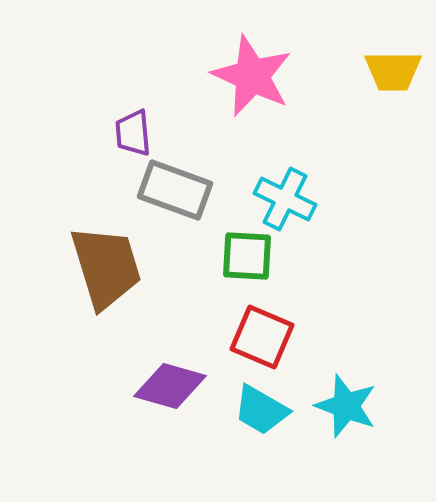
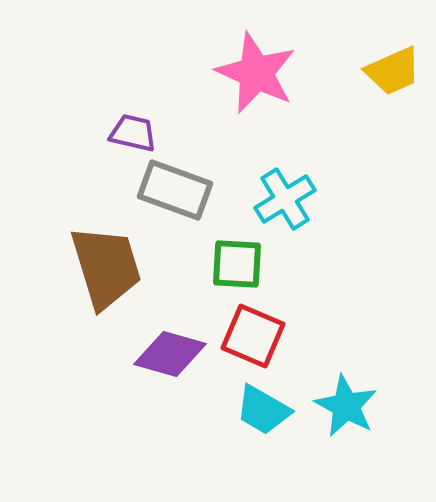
yellow trapezoid: rotated 24 degrees counterclockwise
pink star: moved 4 px right, 3 px up
purple trapezoid: rotated 108 degrees clockwise
cyan cross: rotated 32 degrees clockwise
green square: moved 10 px left, 8 px down
red square: moved 9 px left, 1 px up
purple diamond: moved 32 px up
cyan star: rotated 8 degrees clockwise
cyan trapezoid: moved 2 px right
